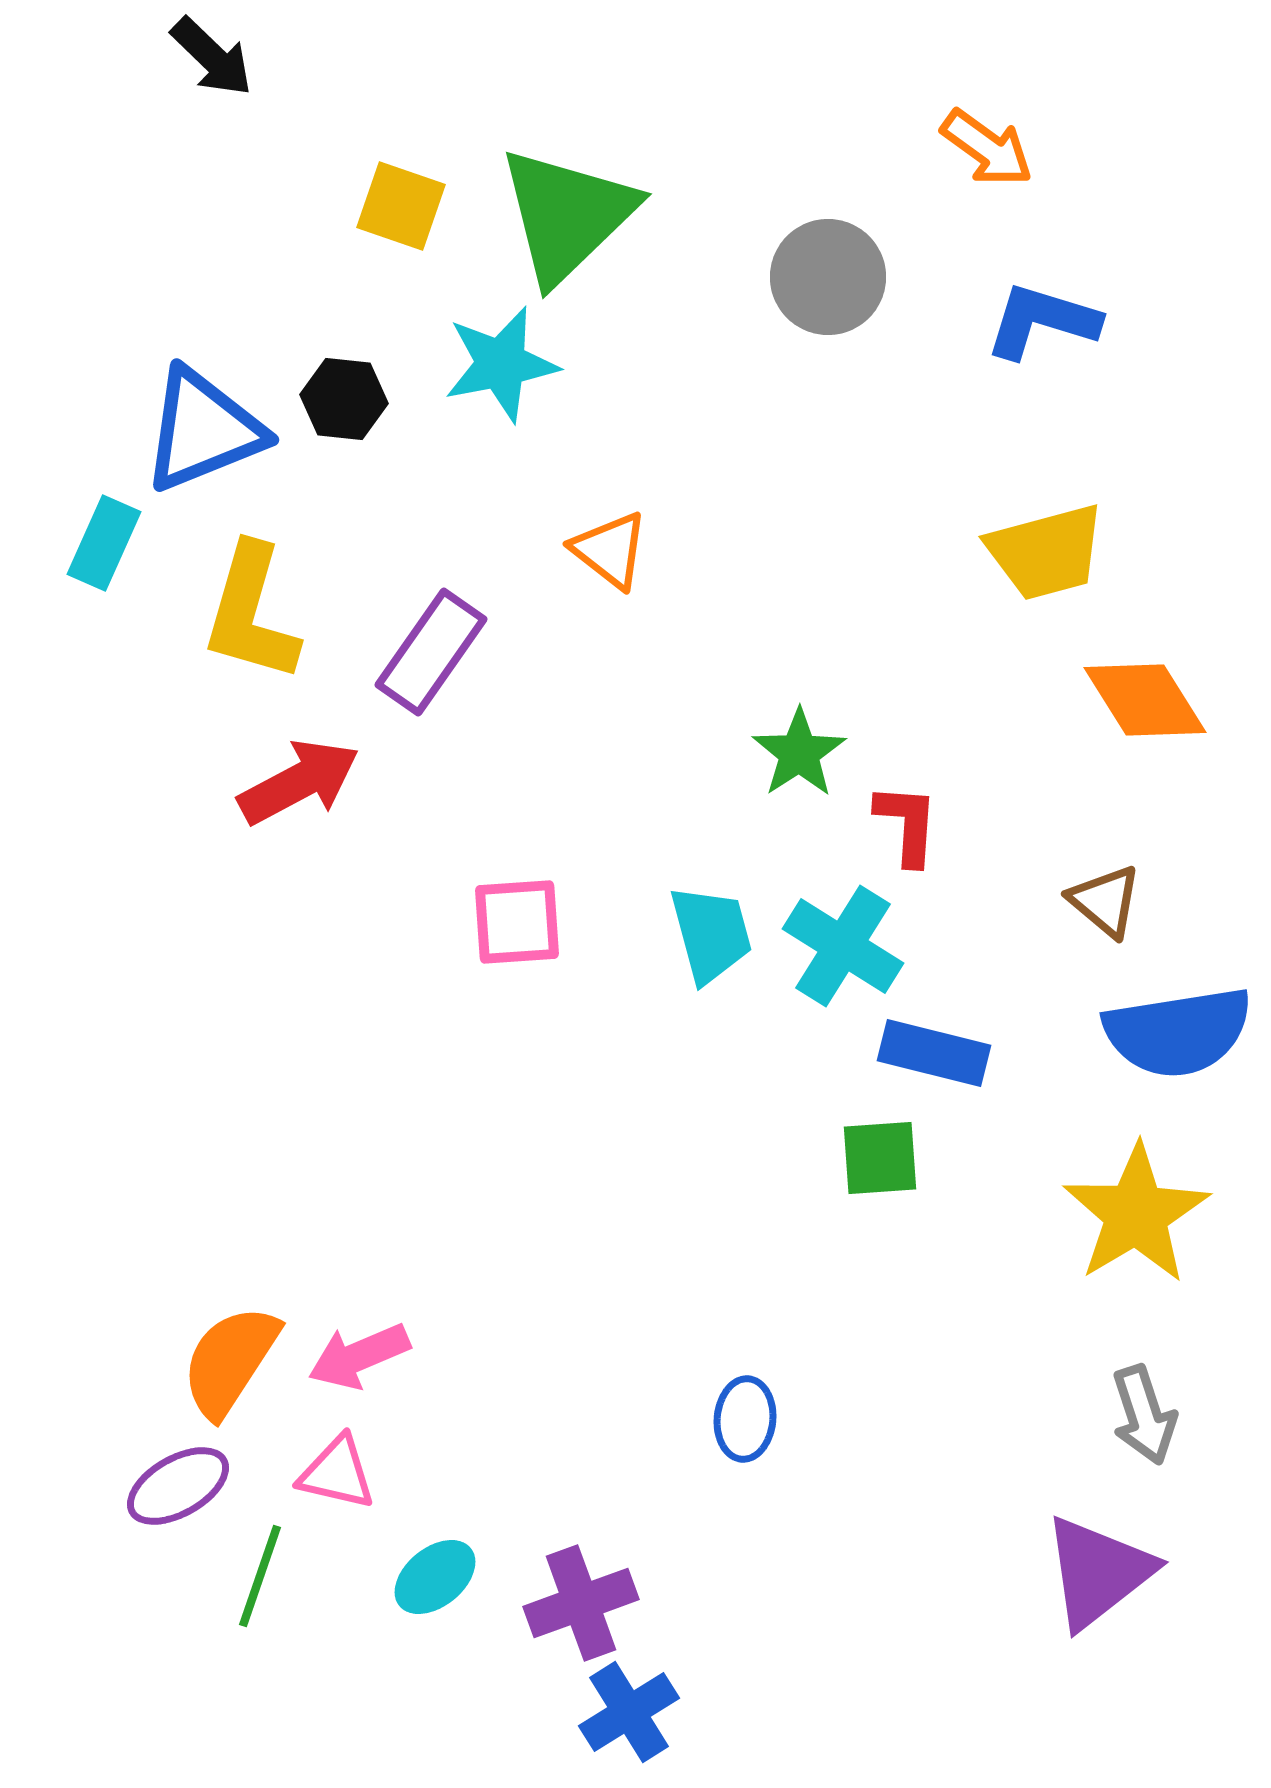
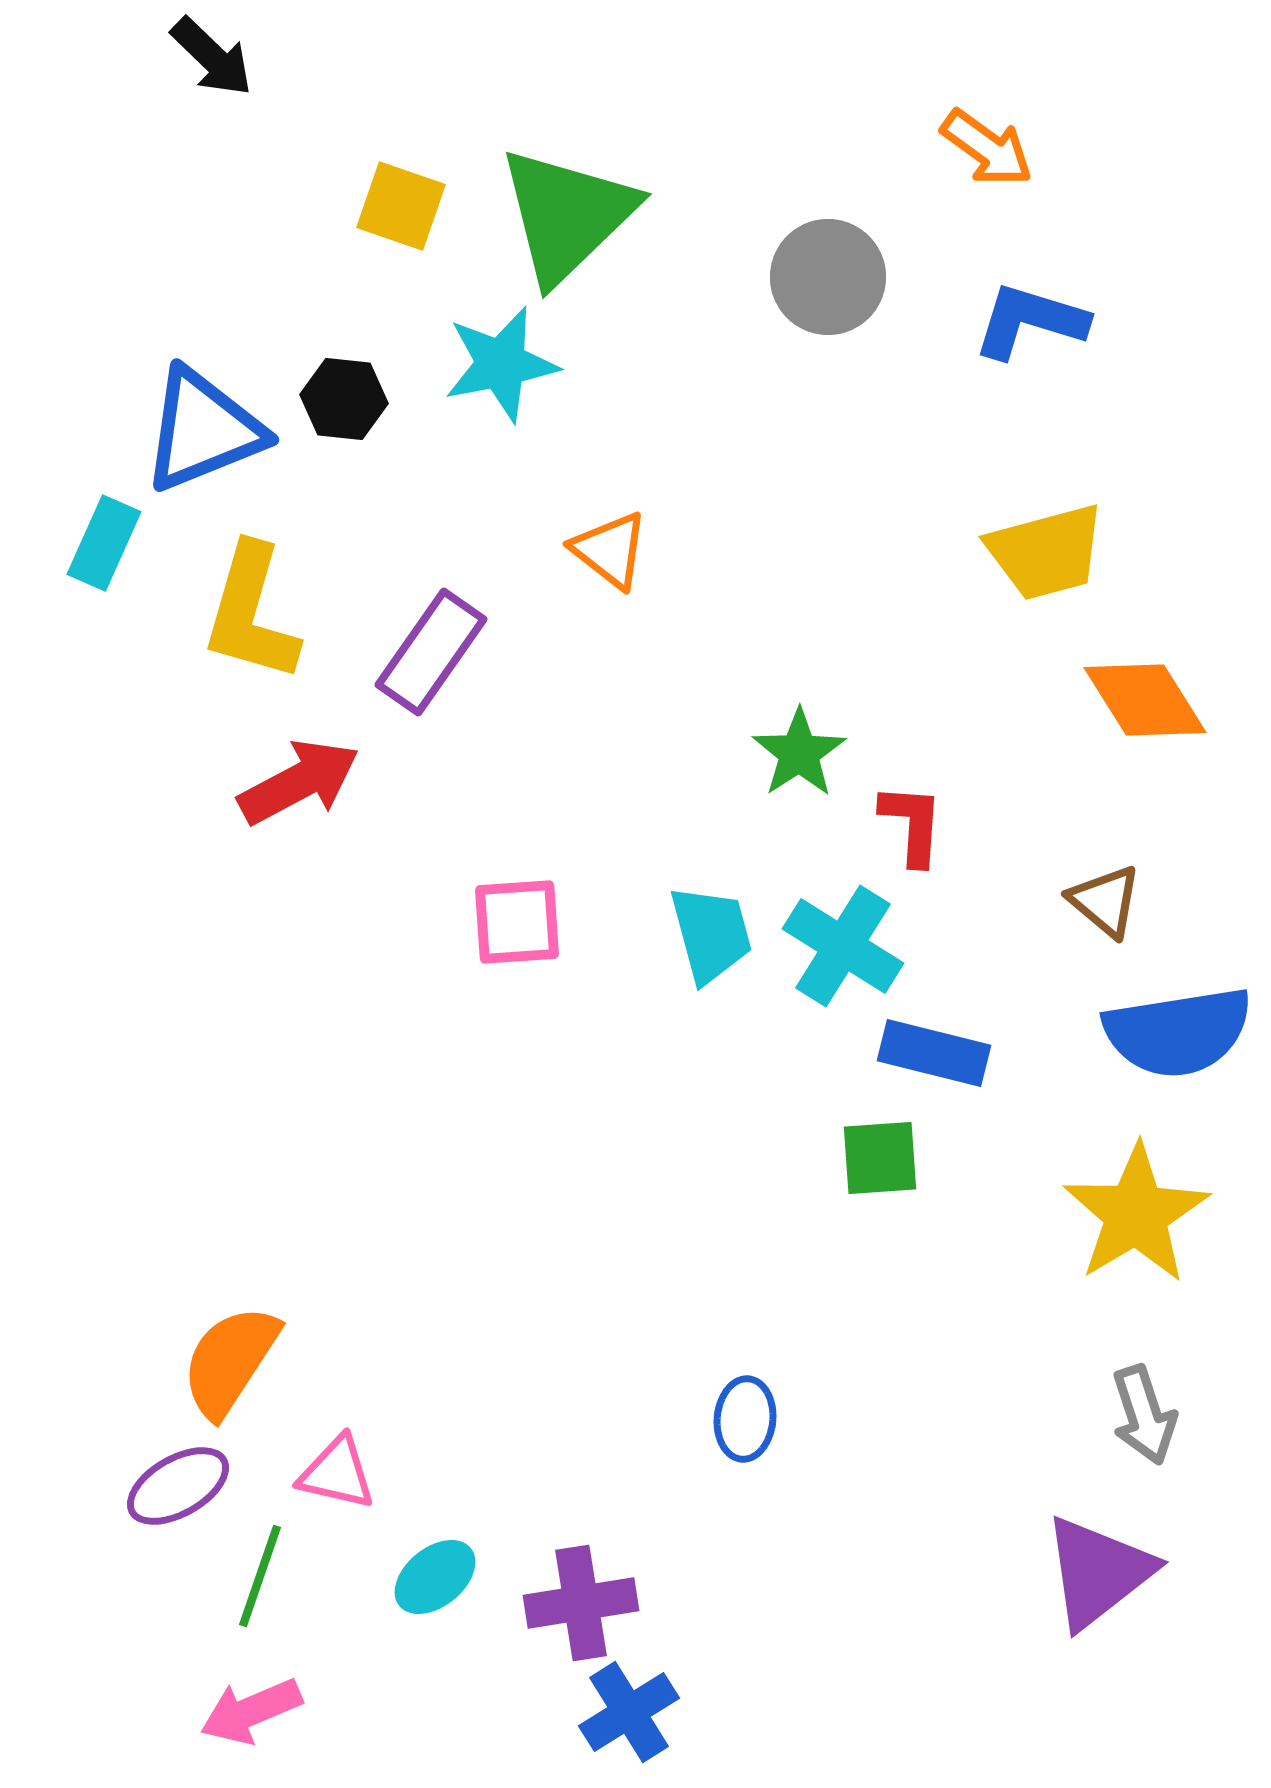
blue L-shape: moved 12 px left
red L-shape: moved 5 px right
pink arrow: moved 108 px left, 355 px down
purple cross: rotated 11 degrees clockwise
